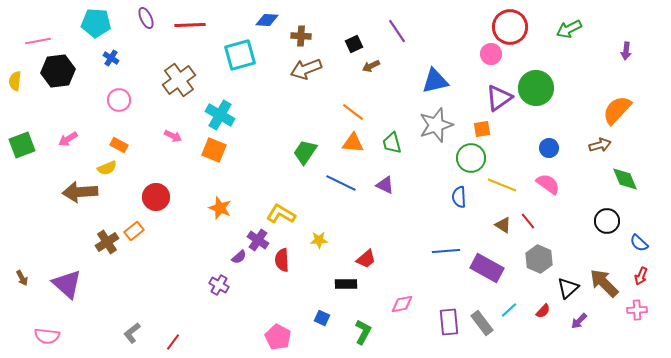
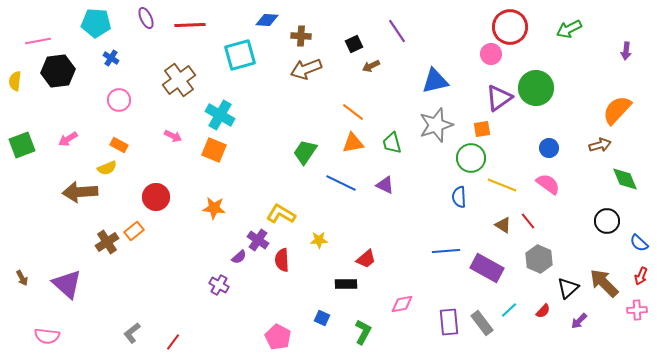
orange triangle at (353, 143): rotated 15 degrees counterclockwise
orange star at (220, 208): moved 6 px left; rotated 15 degrees counterclockwise
